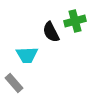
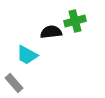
black semicircle: rotated 110 degrees clockwise
cyan trapezoid: rotated 30 degrees clockwise
